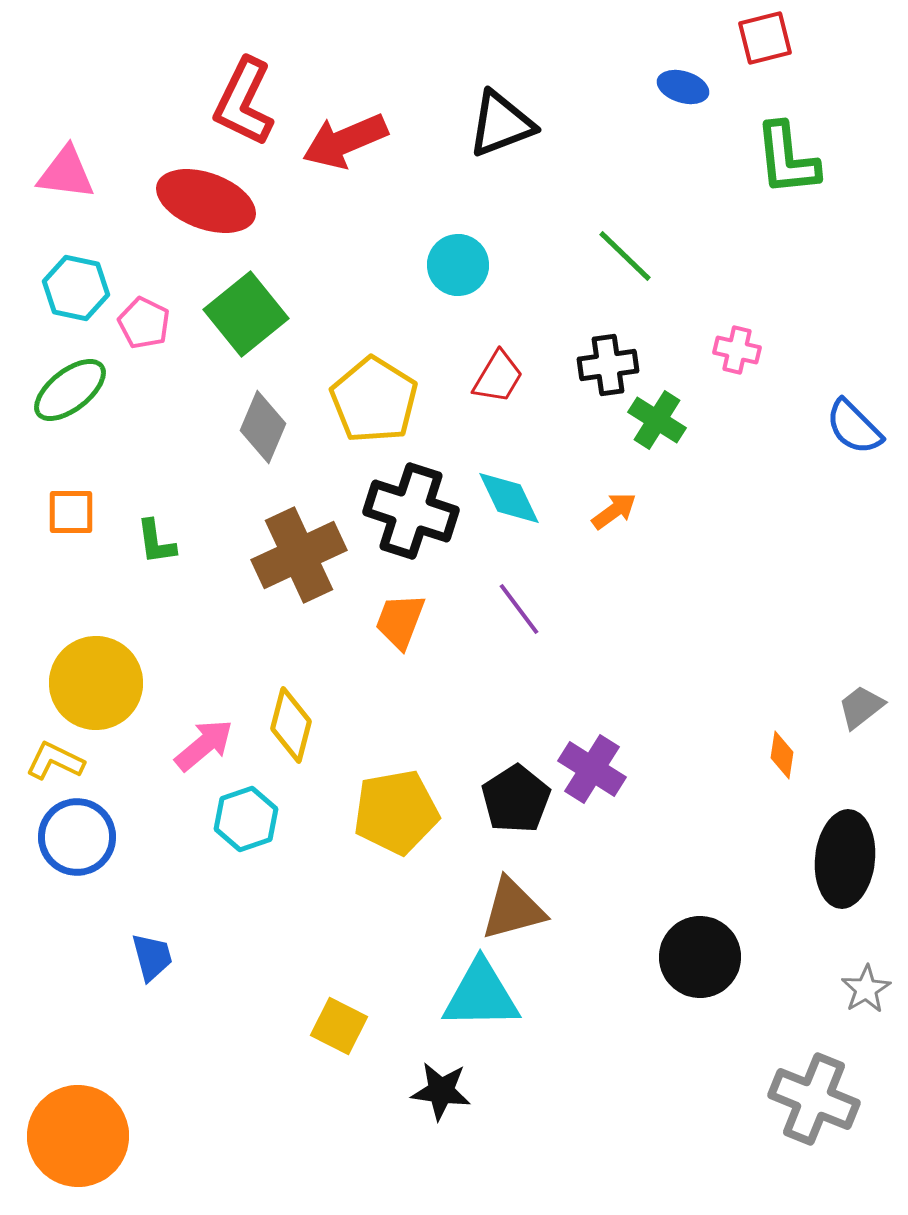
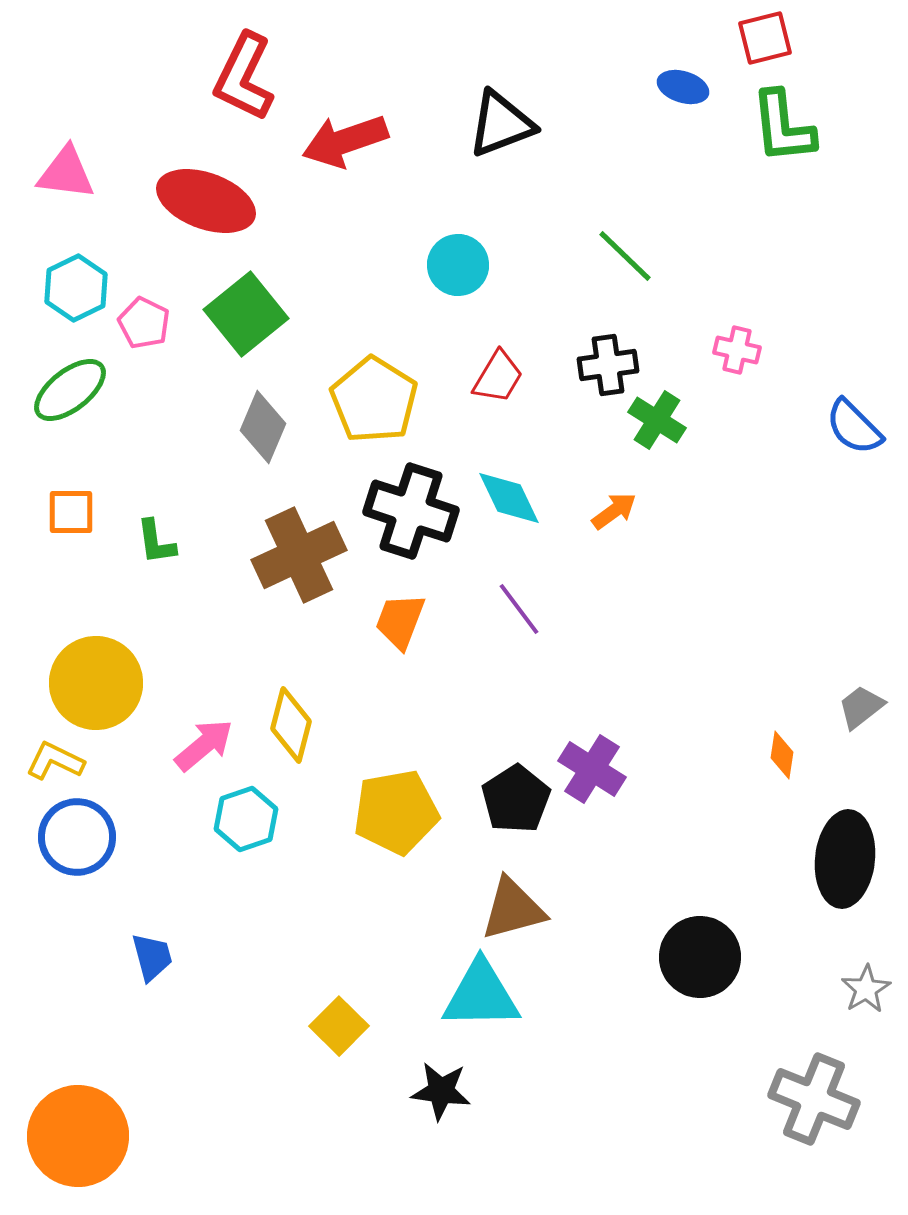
red L-shape at (244, 102): moved 25 px up
red arrow at (345, 141): rotated 4 degrees clockwise
green L-shape at (787, 159): moved 4 px left, 32 px up
cyan hexagon at (76, 288): rotated 22 degrees clockwise
yellow square at (339, 1026): rotated 18 degrees clockwise
